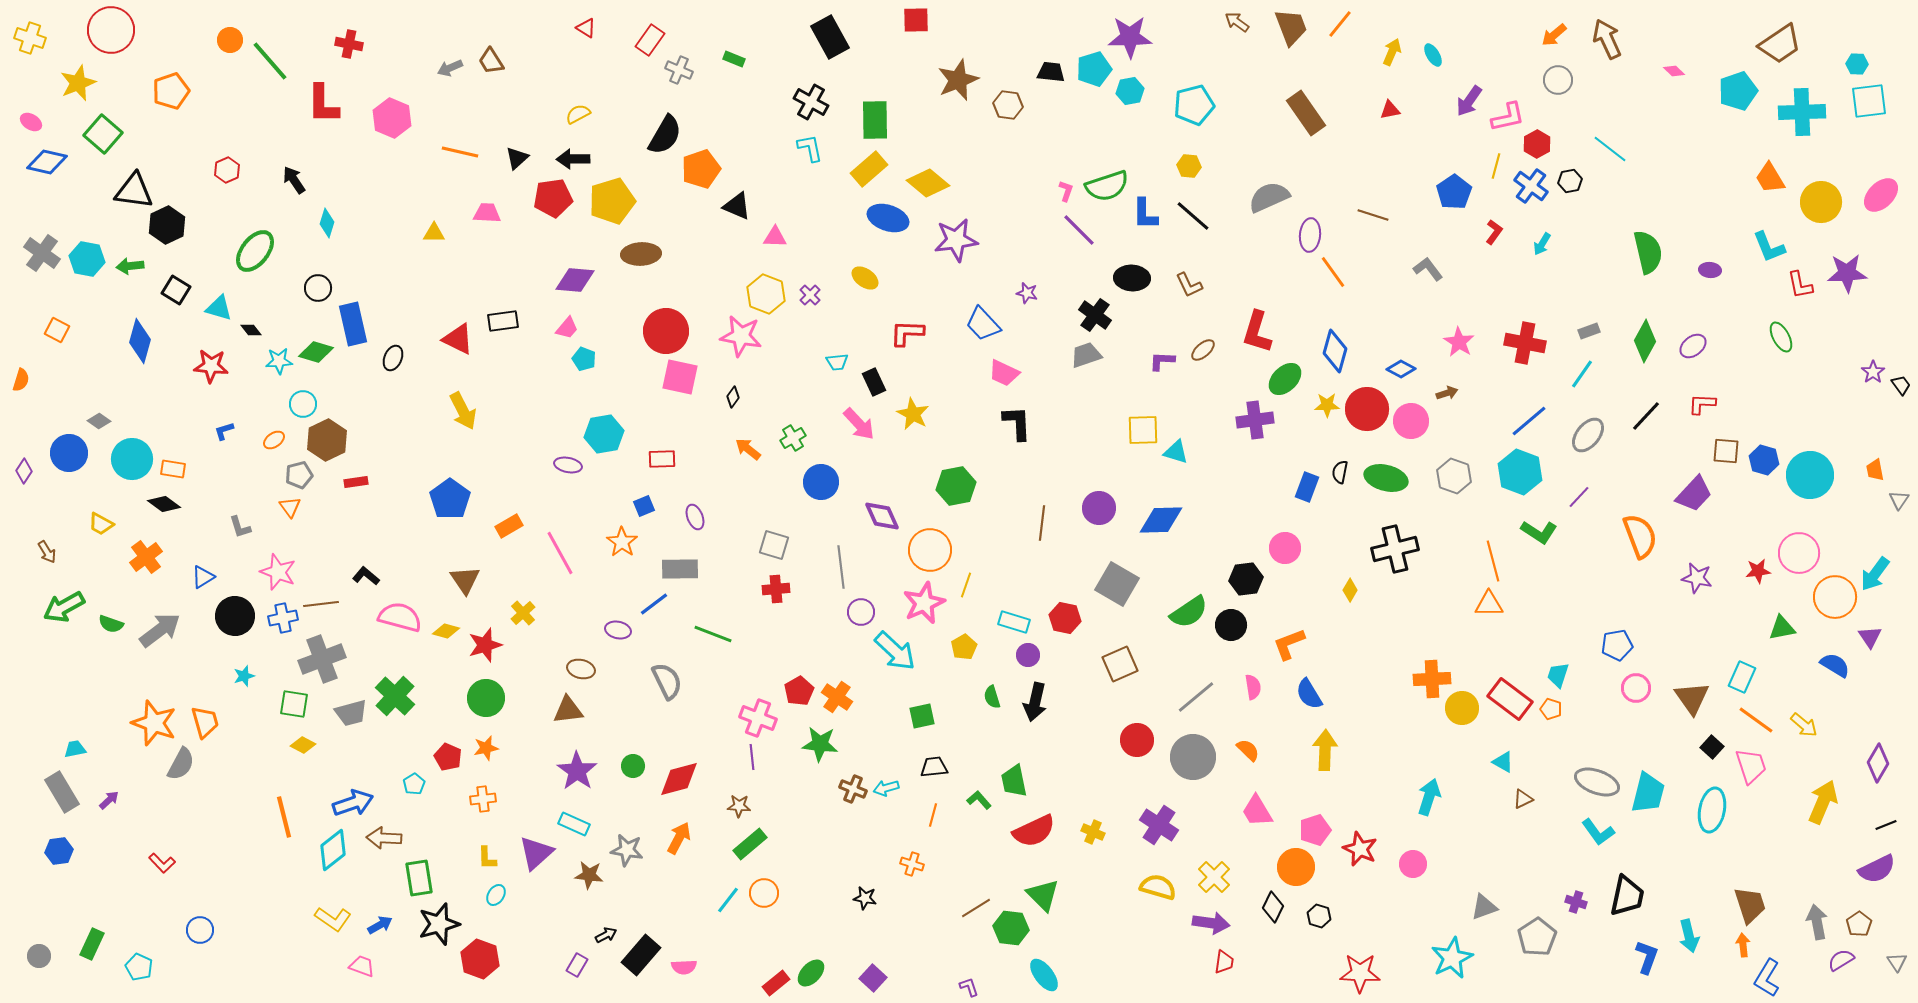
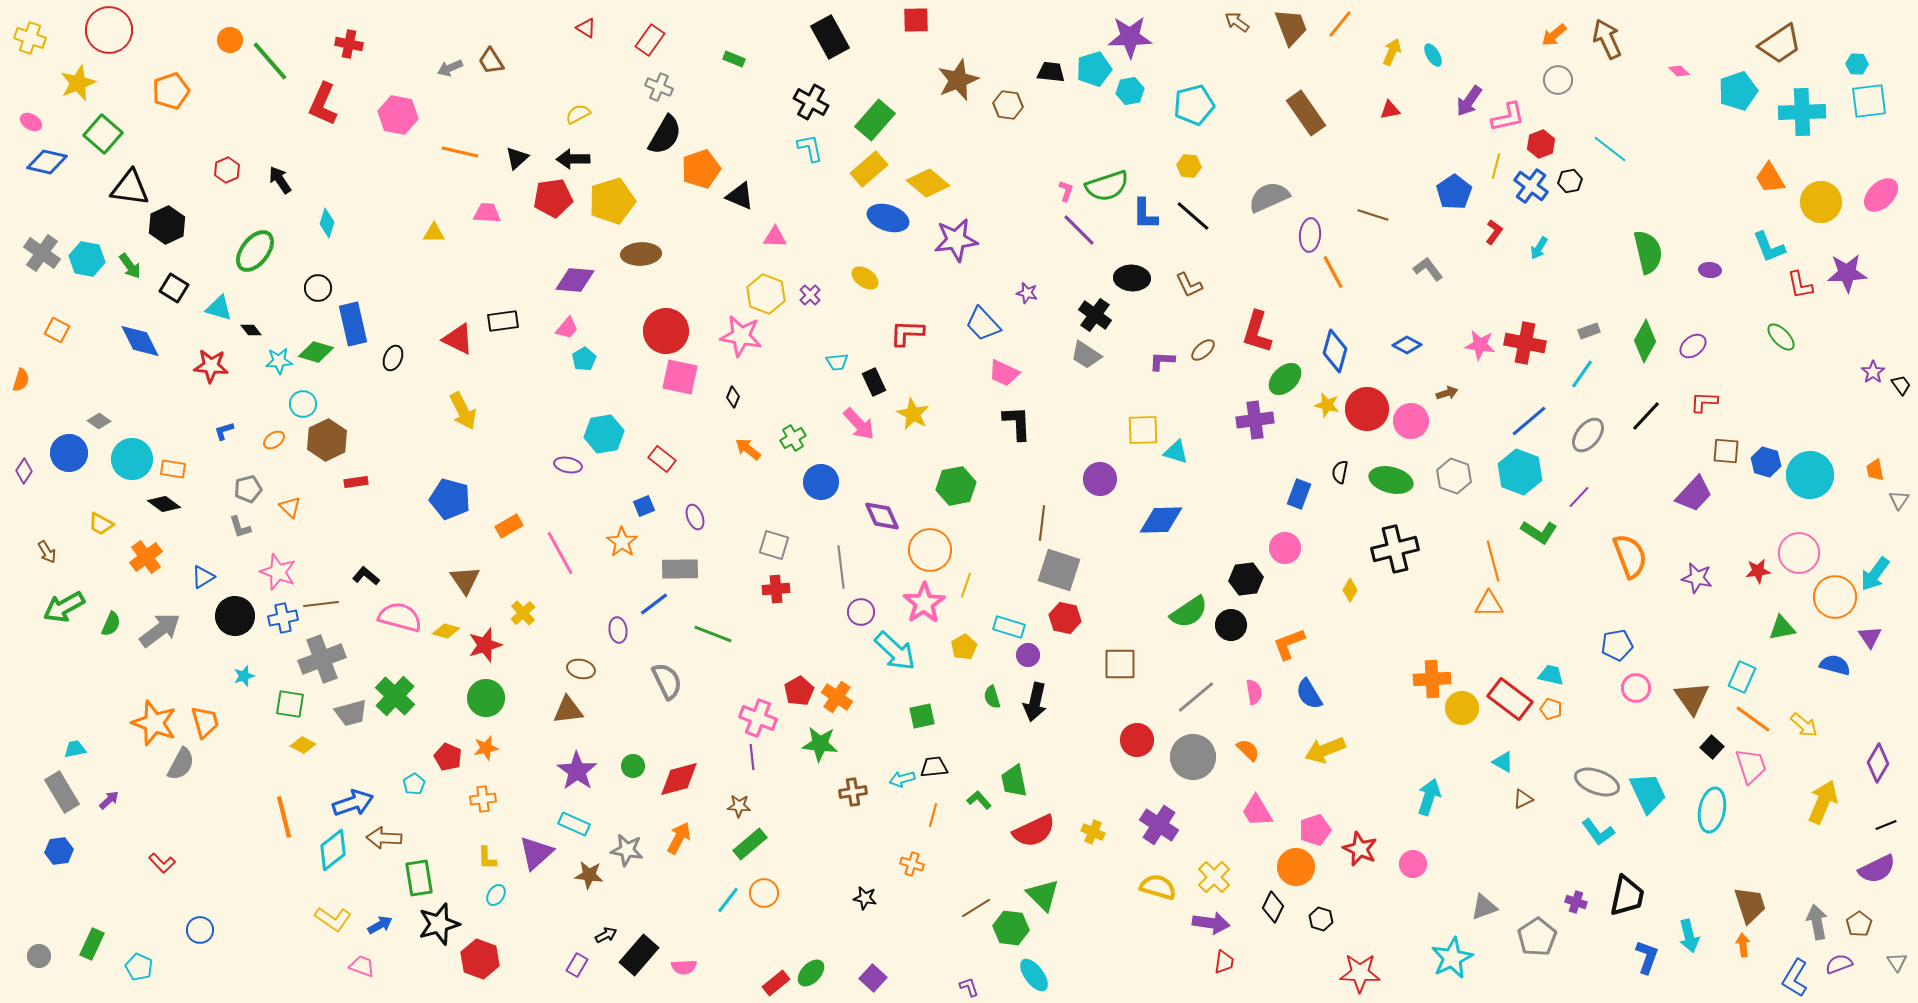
red circle at (111, 30): moved 2 px left
gray cross at (679, 70): moved 20 px left, 17 px down
pink diamond at (1674, 71): moved 5 px right
red L-shape at (323, 104): rotated 24 degrees clockwise
pink hexagon at (392, 118): moved 6 px right, 3 px up; rotated 12 degrees counterclockwise
green rectangle at (875, 120): rotated 42 degrees clockwise
red hexagon at (1537, 144): moved 4 px right; rotated 8 degrees clockwise
black arrow at (294, 180): moved 14 px left
black triangle at (134, 191): moved 4 px left, 3 px up
black triangle at (737, 206): moved 3 px right, 10 px up
cyan arrow at (1542, 244): moved 3 px left, 4 px down
green arrow at (130, 266): rotated 120 degrees counterclockwise
orange line at (1333, 272): rotated 8 degrees clockwise
black square at (176, 290): moved 2 px left, 2 px up
green ellipse at (1781, 337): rotated 16 degrees counterclockwise
blue diamond at (140, 341): rotated 42 degrees counterclockwise
pink star at (1459, 342): moved 21 px right, 3 px down; rotated 24 degrees counterclockwise
gray trapezoid at (1086, 355): rotated 128 degrees counterclockwise
cyan pentagon at (584, 359): rotated 20 degrees clockwise
blue diamond at (1401, 369): moved 6 px right, 24 px up
black diamond at (733, 397): rotated 15 degrees counterclockwise
red L-shape at (1702, 404): moved 2 px right, 2 px up
yellow star at (1327, 405): rotated 15 degrees clockwise
red rectangle at (662, 459): rotated 40 degrees clockwise
blue hexagon at (1764, 460): moved 2 px right, 2 px down
gray pentagon at (299, 475): moved 51 px left, 14 px down
green ellipse at (1386, 478): moved 5 px right, 2 px down
blue rectangle at (1307, 487): moved 8 px left, 7 px down
blue pentagon at (450, 499): rotated 21 degrees counterclockwise
orange triangle at (290, 507): rotated 10 degrees counterclockwise
purple circle at (1099, 508): moved 1 px right, 29 px up
orange semicircle at (1640, 536): moved 10 px left, 20 px down
gray square at (1117, 584): moved 58 px left, 14 px up; rotated 12 degrees counterclockwise
pink star at (924, 603): rotated 9 degrees counterclockwise
cyan rectangle at (1014, 622): moved 5 px left, 5 px down
green semicircle at (111, 624): rotated 85 degrees counterclockwise
purple ellipse at (618, 630): rotated 70 degrees clockwise
brown square at (1120, 664): rotated 24 degrees clockwise
blue semicircle at (1835, 665): rotated 16 degrees counterclockwise
cyan trapezoid at (1558, 675): moved 7 px left; rotated 84 degrees clockwise
pink semicircle at (1253, 687): moved 1 px right, 5 px down
green square at (294, 704): moved 4 px left
orange line at (1756, 720): moved 3 px left, 1 px up
yellow arrow at (1325, 750): rotated 114 degrees counterclockwise
cyan arrow at (886, 788): moved 16 px right, 9 px up
brown cross at (853, 789): moved 3 px down; rotated 32 degrees counterclockwise
cyan trapezoid at (1648, 793): rotated 39 degrees counterclockwise
black hexagon at (1319, 916): moved 2 px right, 3 px down
black rectangle at (641, 955): moved 2 px left
purple semicircle at (1841, 960): moved 2 px left, 4 px down; rotated 12 degrees clockwise
cyan ellipse at (1044, 975): moved 10 px left
blue L-shape at (1767, 978): moved 28 px right
